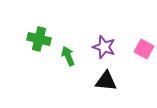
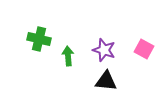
purple star: moved 3 px down
green arrow: rotated 18 degrees clockwise
